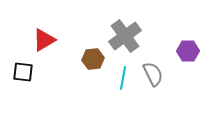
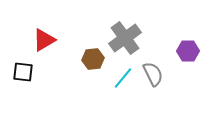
gray cross: moved 2 px down
cyan line: rotated 30 degrees clockwise
